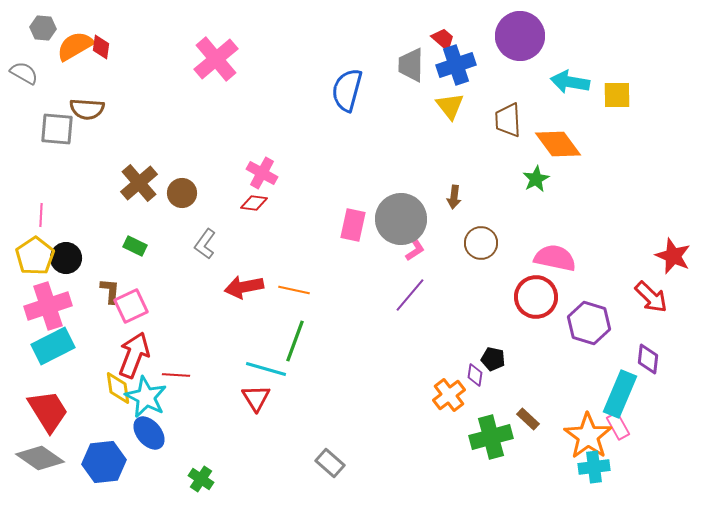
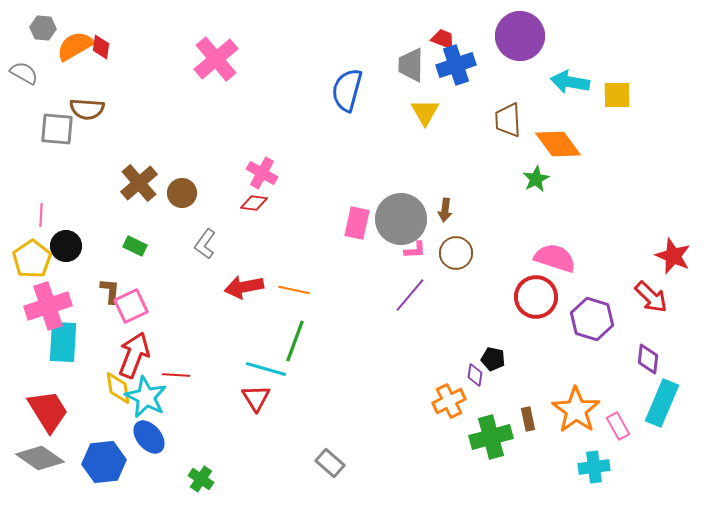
red trapezoid at (443, 39): rotated 20 degrees counterclockwise
yellow triangle at (450, 106): moved 25 px left, 6 px down; rotated 8 degrees clockwise
brown arrow at (454, 197): moved 9 px left, 13 px down
pink rectangle at (353, 225): moved 4 px right, 2 px up
brown circle at (481, 243): moved 25 px left, 10 px down
pink L-shape at (415, 250): rotated 30 degrees clockwise
yellow pentagon at (35, 256): moved 3 px left, 3 px down
black circle at (66, 258): moved 12 px up
pink semicircle at (555, 258): rotated 6 degrees clockwise
purple hexagon at (589, 323): moved 3 px right, 4 px up
cyan rectangle at (53, 346): moved 10 px right, 4 px up; rotated 60 degrees counterclockwise
cyan rectangle at (620, 394): moved 42 px right, 9 px down
orange cross at (449, 395): moved 6 px down; rotated 12 degrees clockwise
brown rectangle at (528, 419): rotated 35 degrees clockwise
blue ellipse at (149, 433): moved 4 px down
orange star at (588, 436): moved 12 px left, 26 px up
